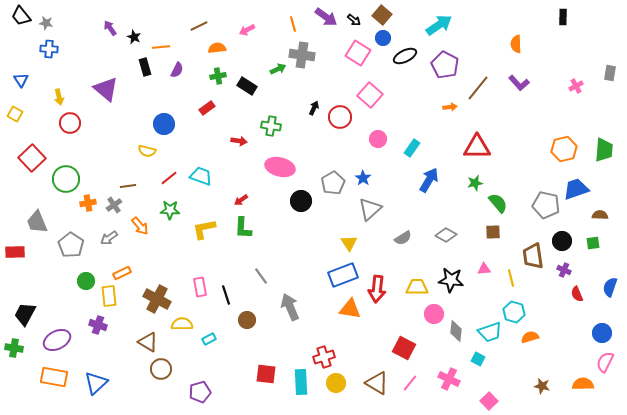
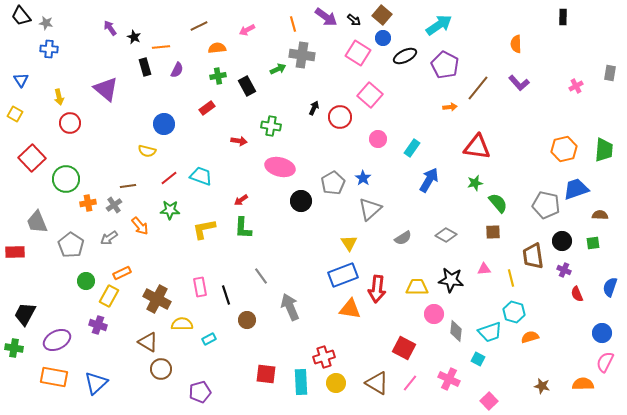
black rectangle at (247, 86): rotated 30 degrees clockwise
red triangle at (477, 147): rotated 8 degrees clockwise
yellow rectangle at (109, 296): rotated 35 degrees clockwise
